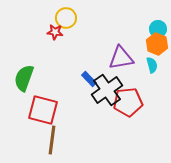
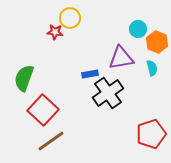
yellow circle: moved 4 px right
cyan circle: moved 20 px left
orange hexagon: moved 2 px up
cyan semicircle: moved 3 px down
blue rectangle: moved 1 px right, 5 px up; rotated 56 degrees counterclockwise
black cross: moved 1 px right, 3 px down
red pentagon: moved 23 px right, 32 px down; rotated 12 degrees counterclockwise
red square: rotated 28 degrees clockwise
brown line: moved 1 px left, 1 px down; rotated 48 degrees clockwise
